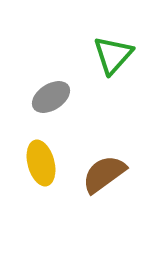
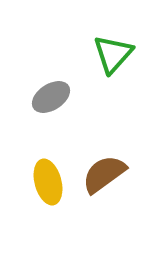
green triangle: moved 1 px up
yellow ellipse: moved 7 px right, 19 px down
